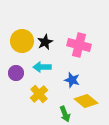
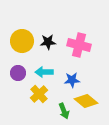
black star: moved 3 px right; rotated 21 degrees clockwise
cyan arrow: moved 2 px right, 5 px down
purple circle: moved 2 px right
blue star: rotated 21 degrees counterclockwise
green arrow: moved 1 px left, 3 px up
